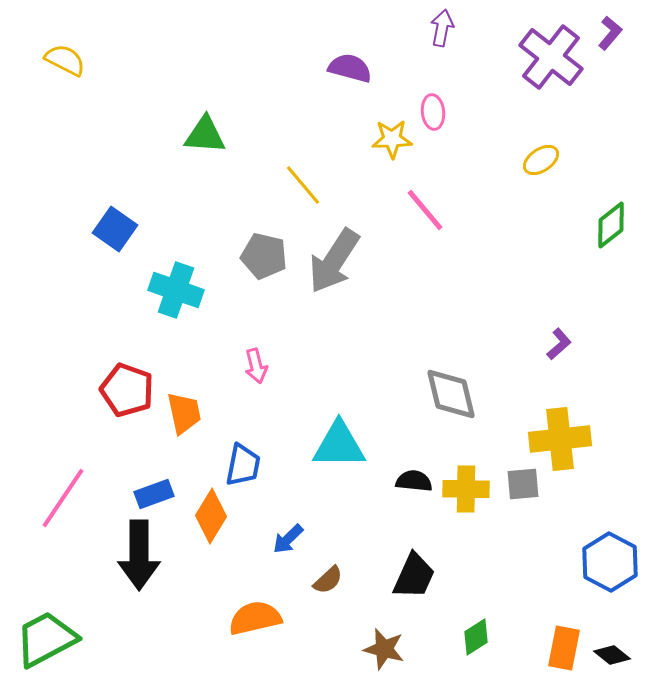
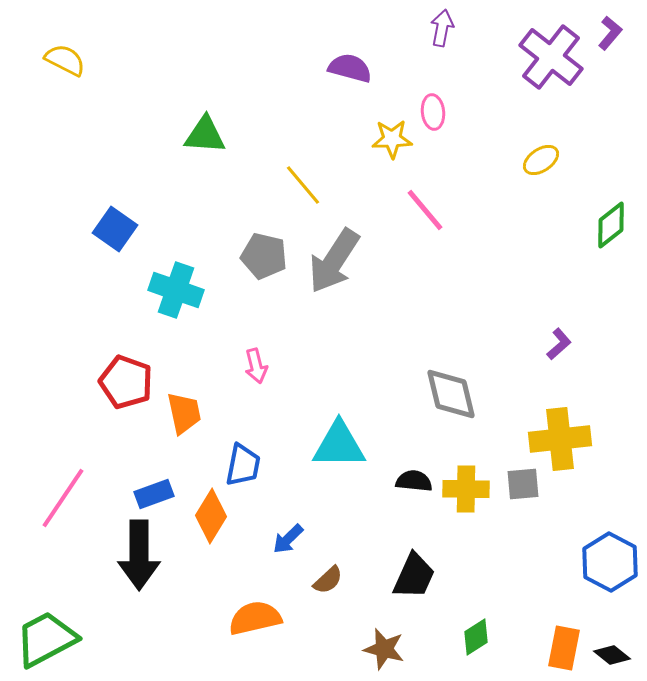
red pentagon at (127, 390): moved 1 px left, 8 px up
